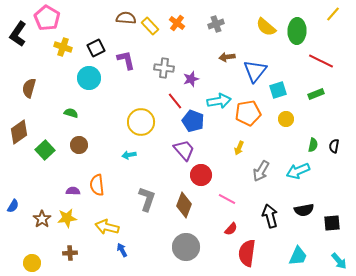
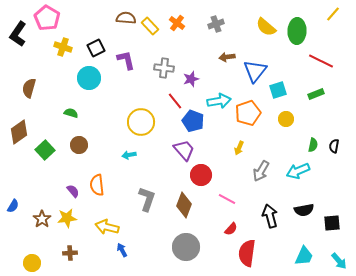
orange pentagon at (248, 113): rotated 10 degrees counterclockwise
purple semicircle at (73, 191): rotated 48 degrees clockwise
cyan trapezoid at (298, 256): moved 6 px right
